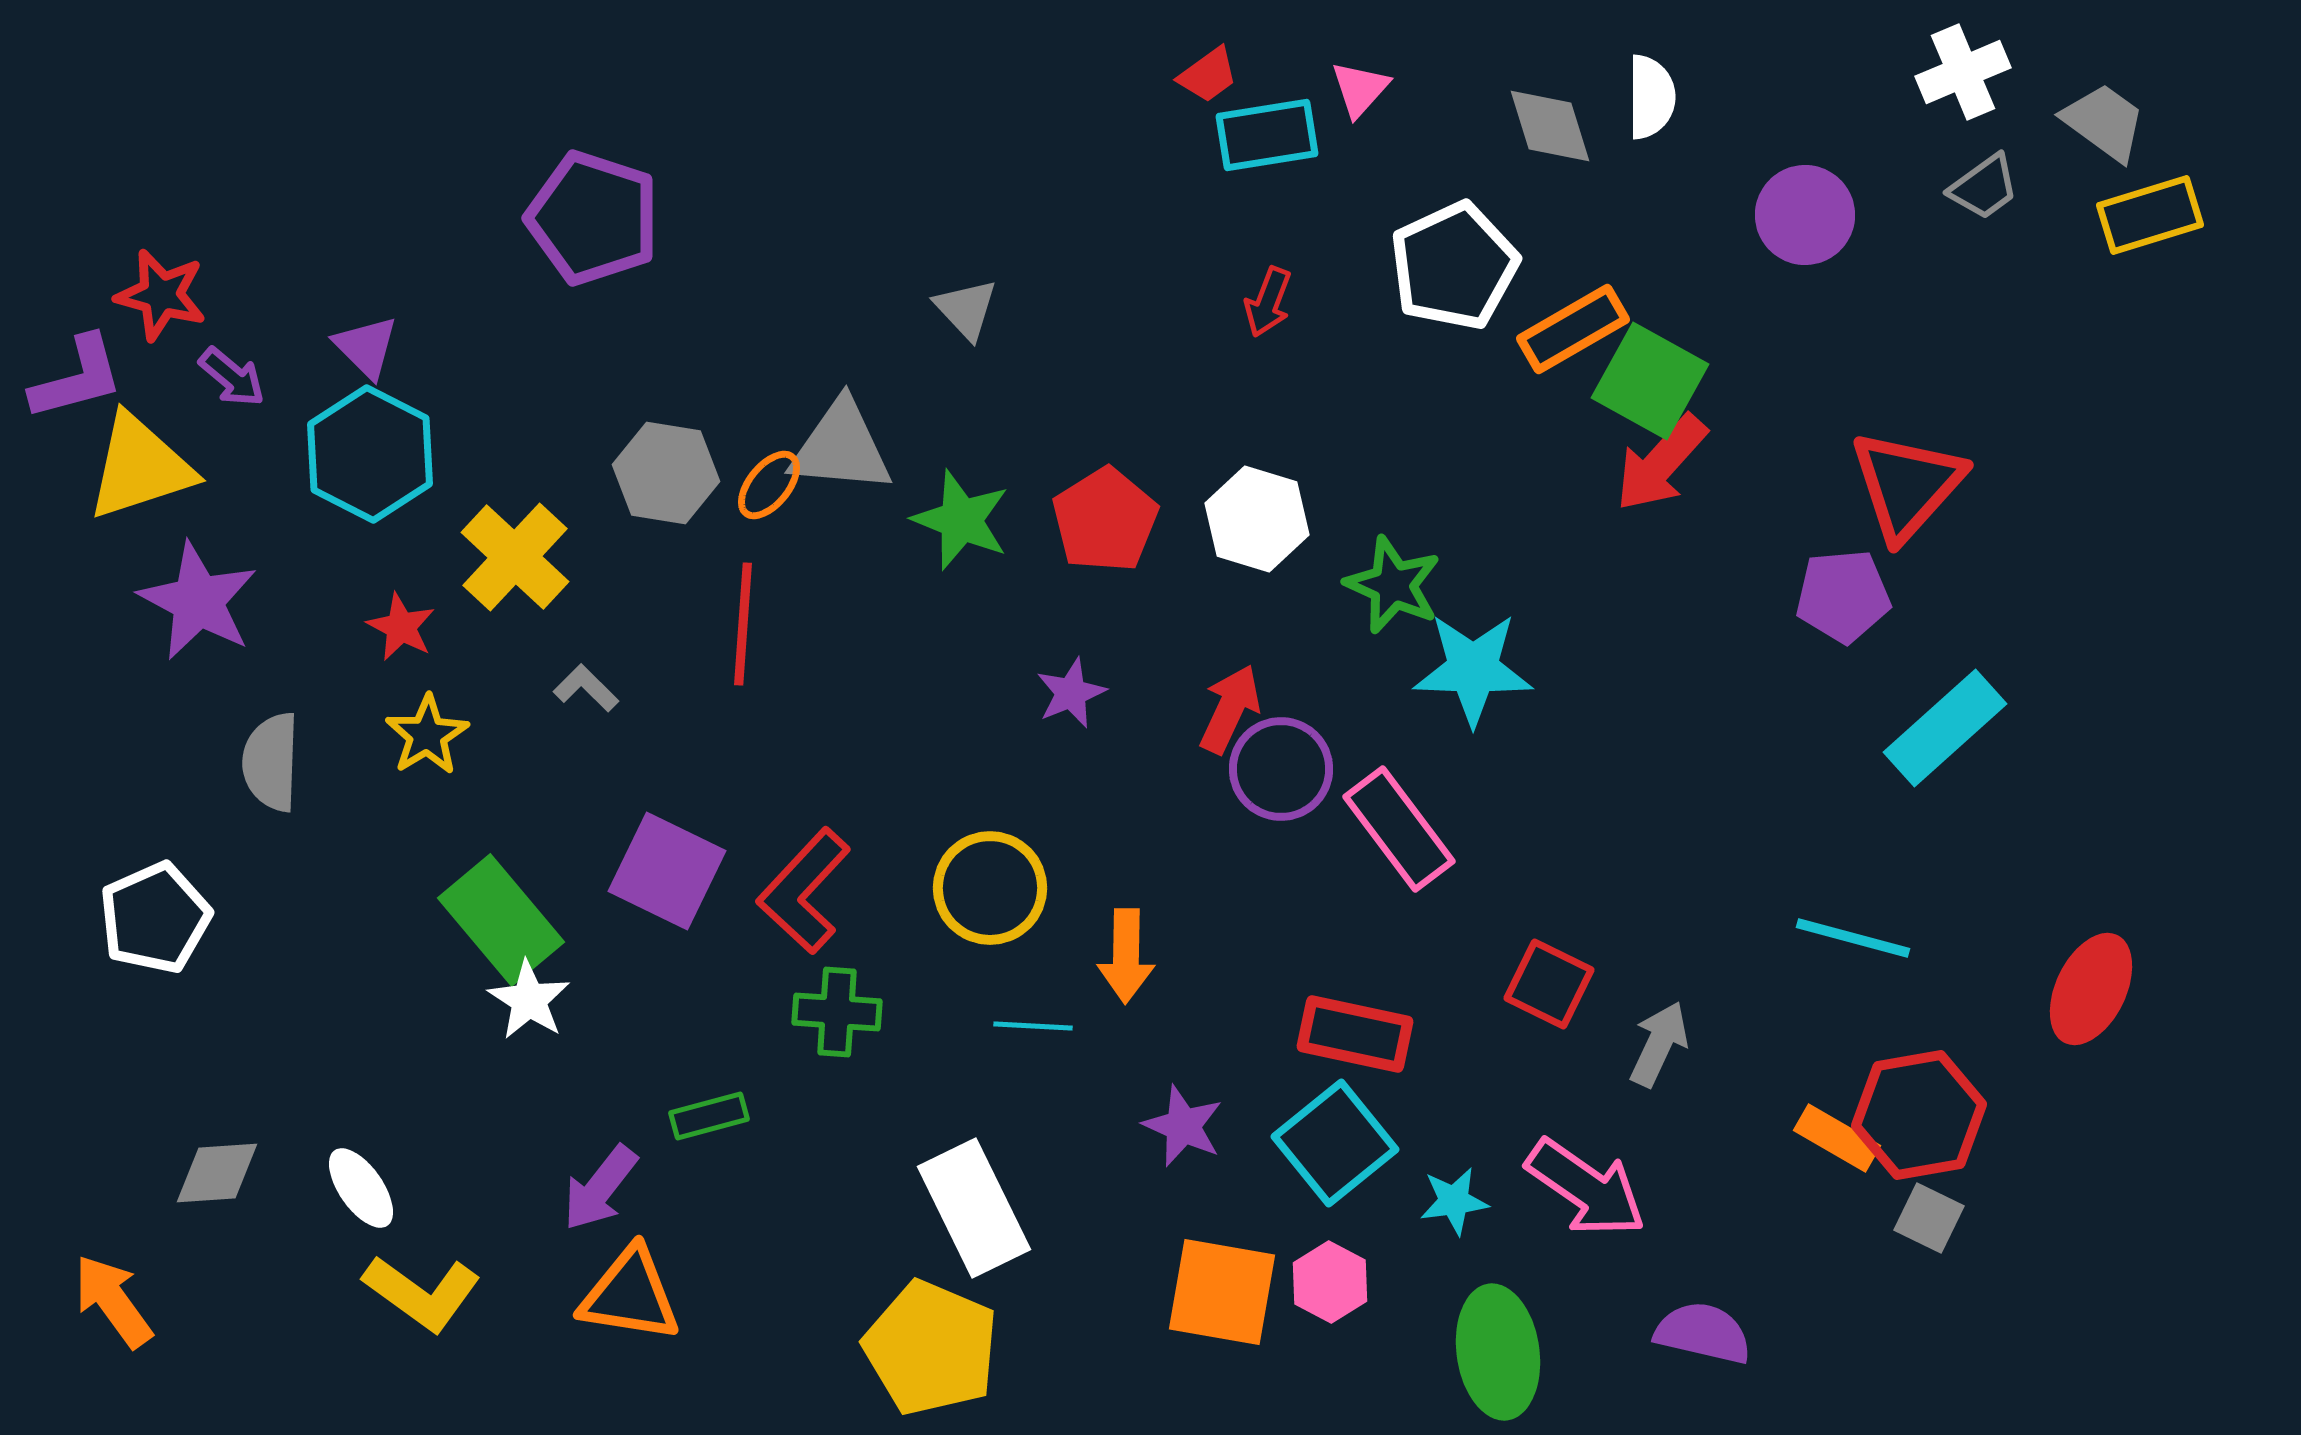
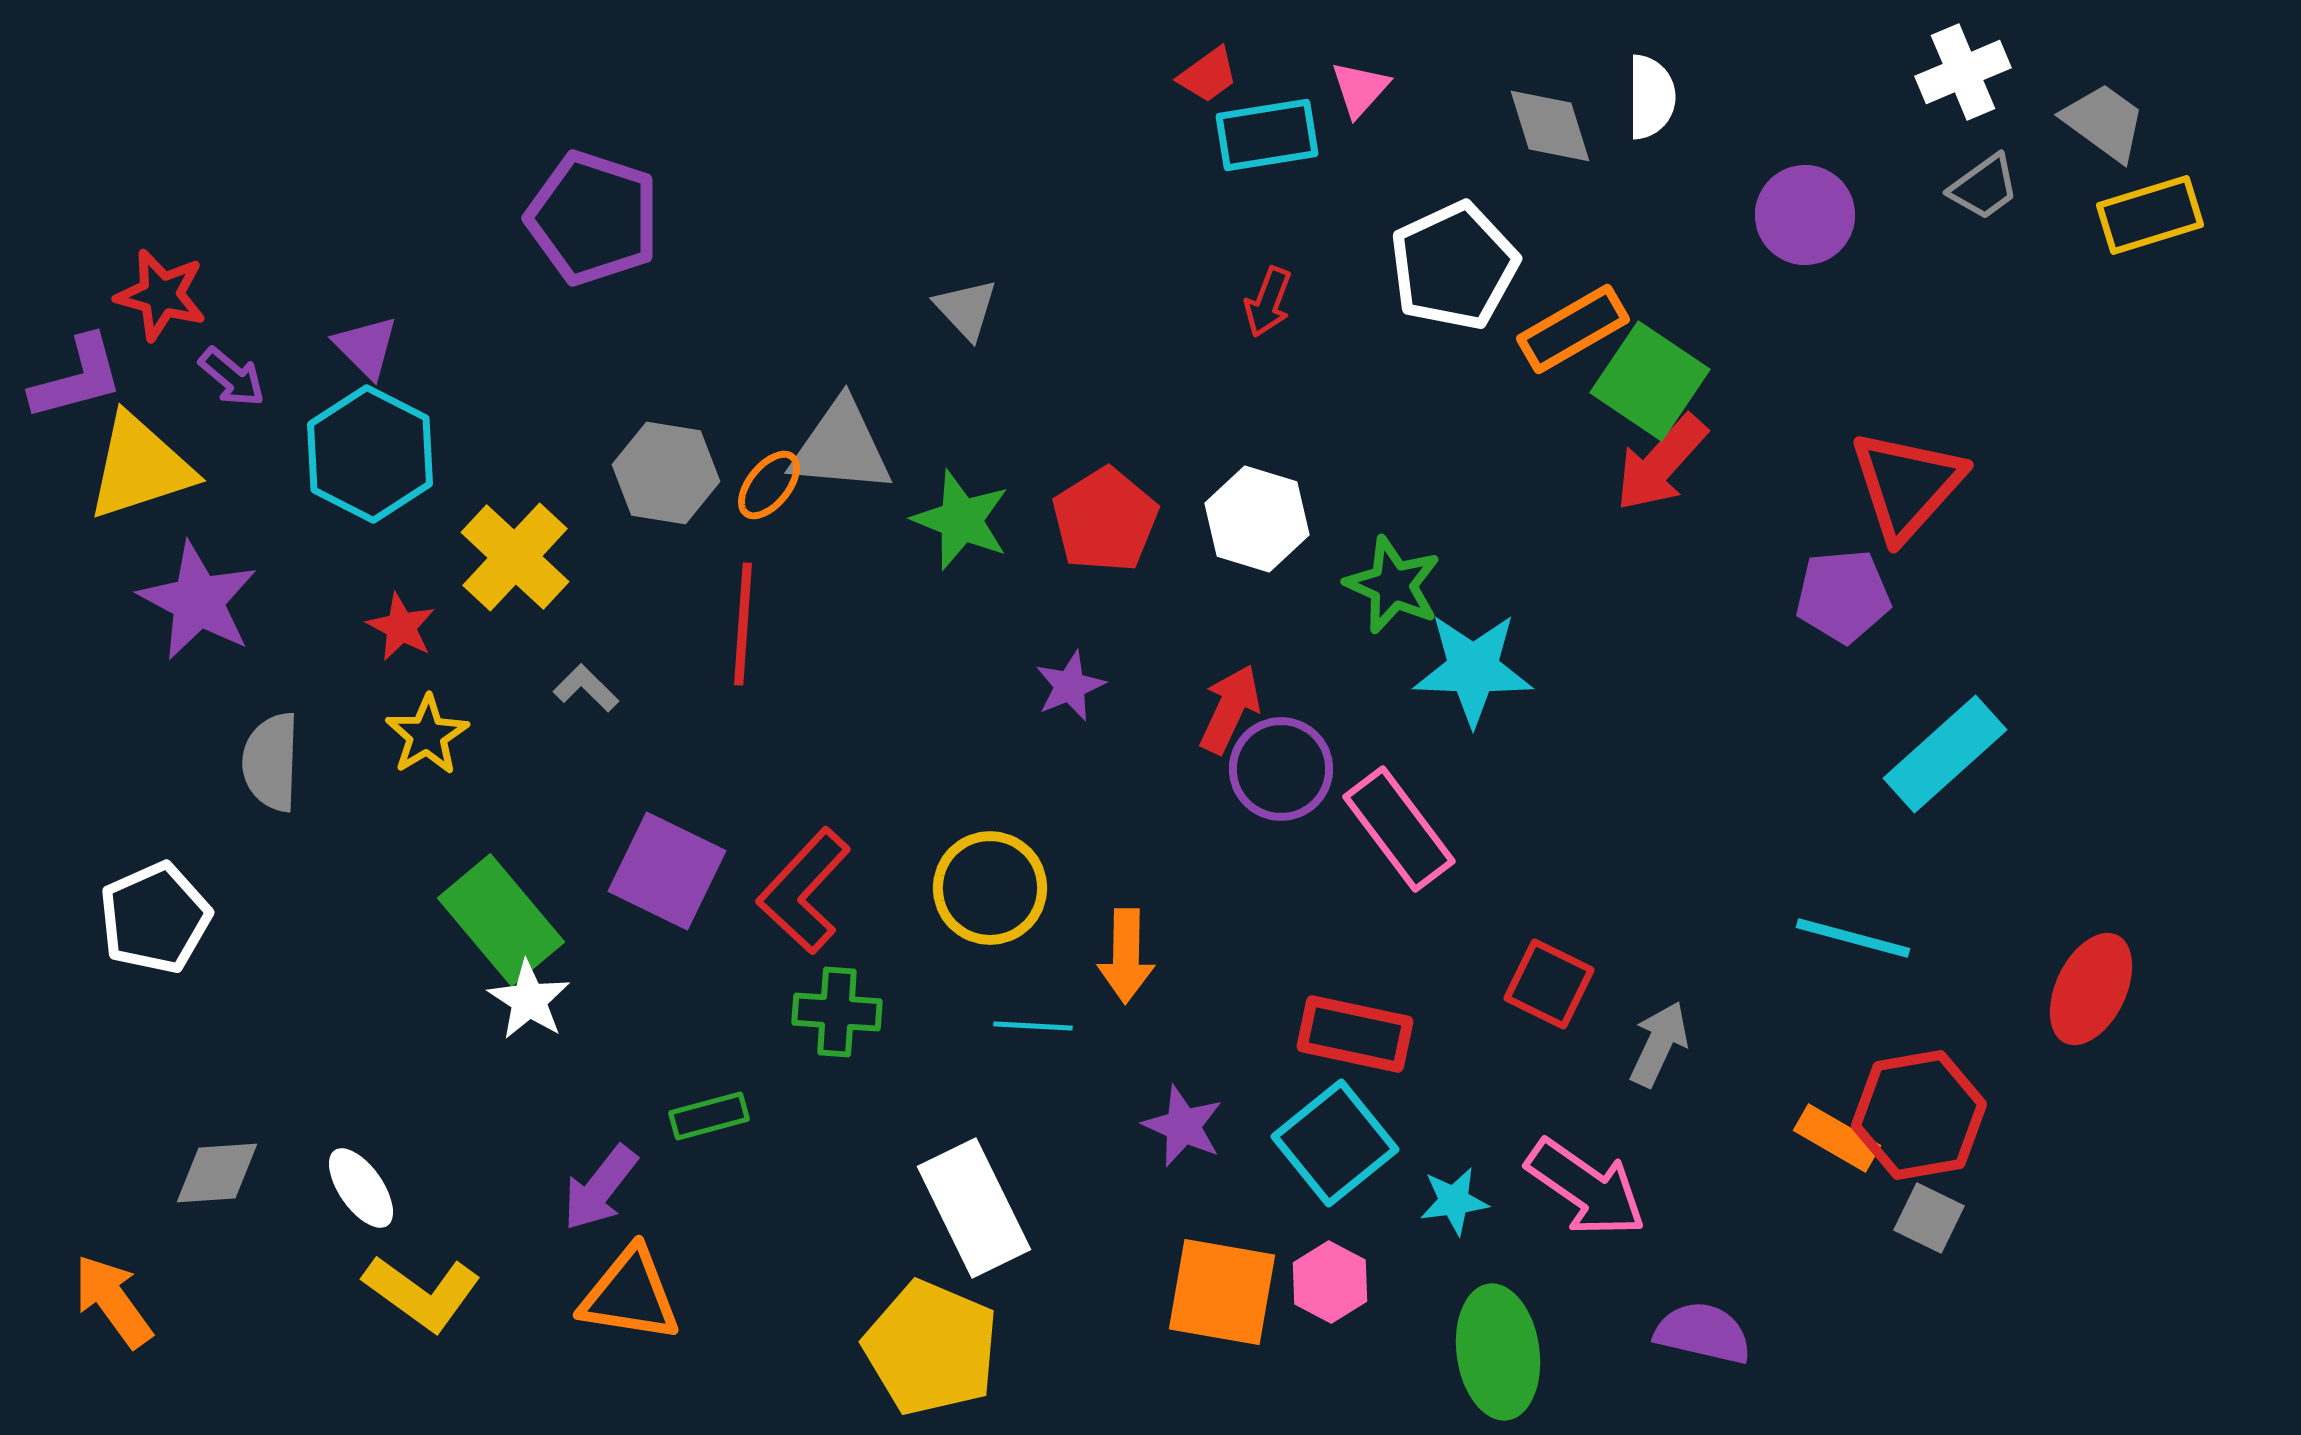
green square at (1650, 381): rotated 5 degrees clockwise
purple star at (1071, 693): moved 1 px left, 7 px up
cyan rectangle at (1945, 728): moved 26 px down
